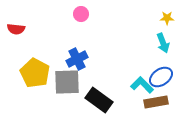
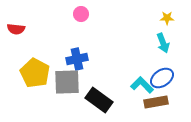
blue cross: rotated 15 degrees clockwise
blue ellipse: moved 1 px right, 1 px down
